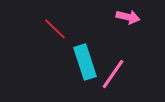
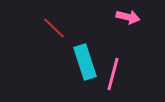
red line: moved 1 px left, 1 px up
pink line: rotated 20 degrees counterclockwise
